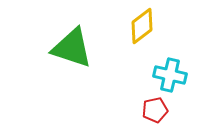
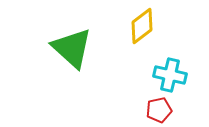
green triangle: rotated 24 degrees clockwise
red pentagon: moved 4 px right
